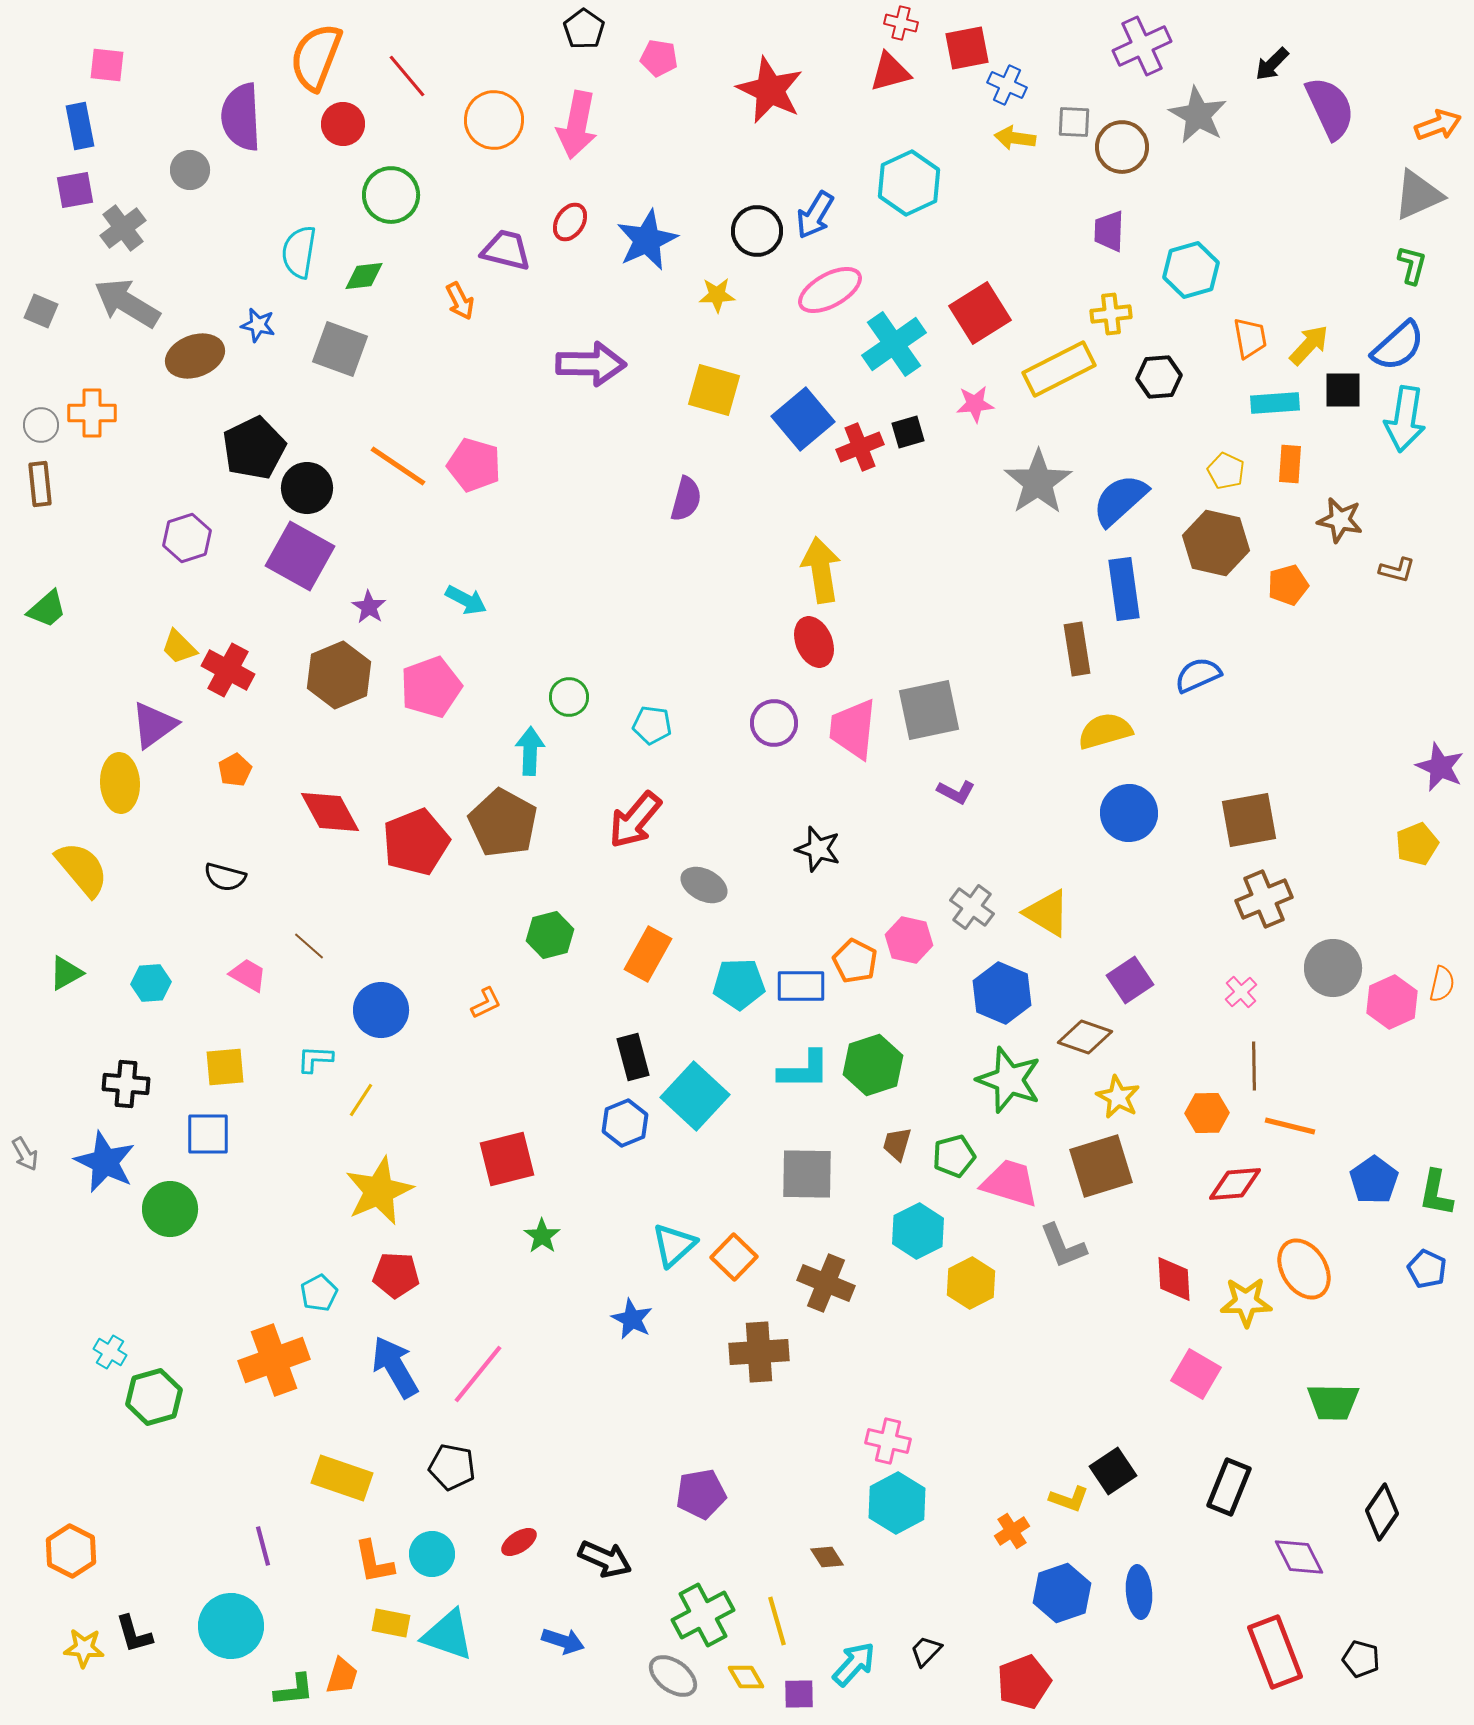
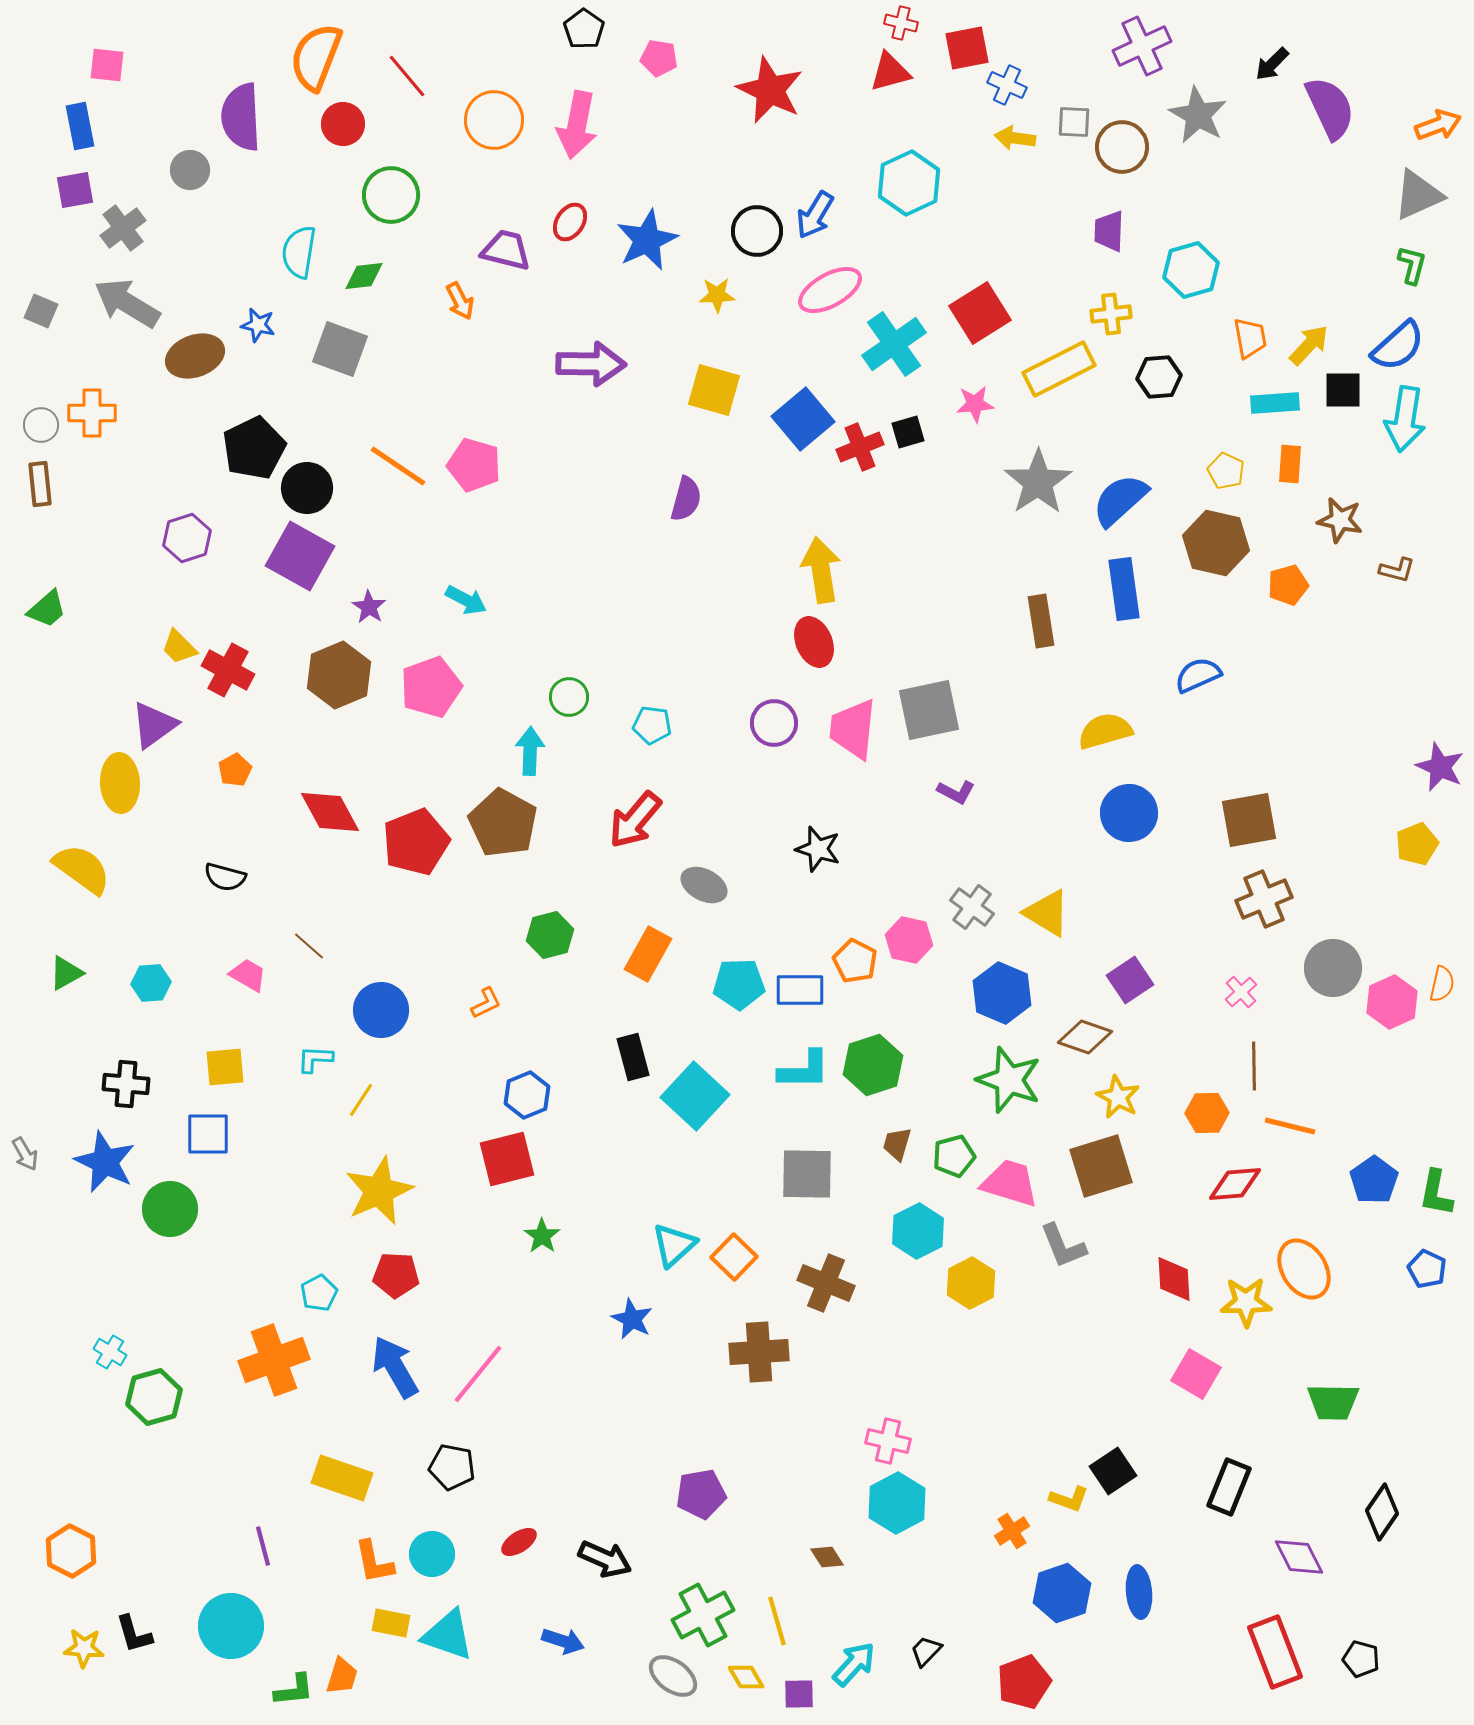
brown rectangle at (1077, 649): moved 36 px left, 28 px up
yellow semicircle at (82, 869): rotated 14 degrees counterclockwise
blue rectangle at (801, 986): moved 1 px left, 4 px down
blue hexagon at (625, 1123): moved 98 px left, 28 px up
